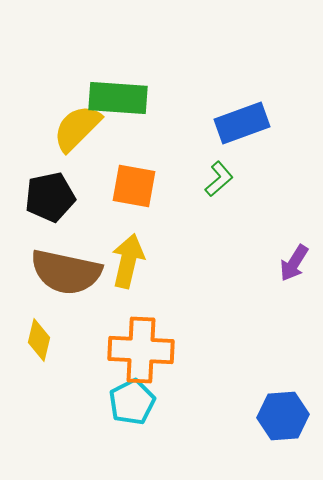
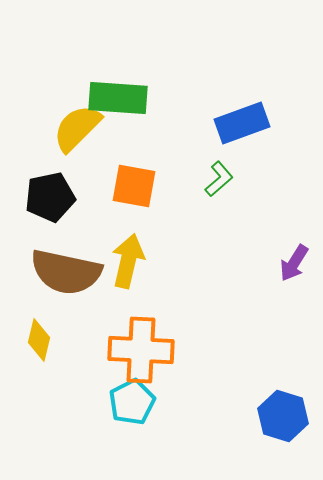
blue hexagon: rotated 21 degrees clockwise
